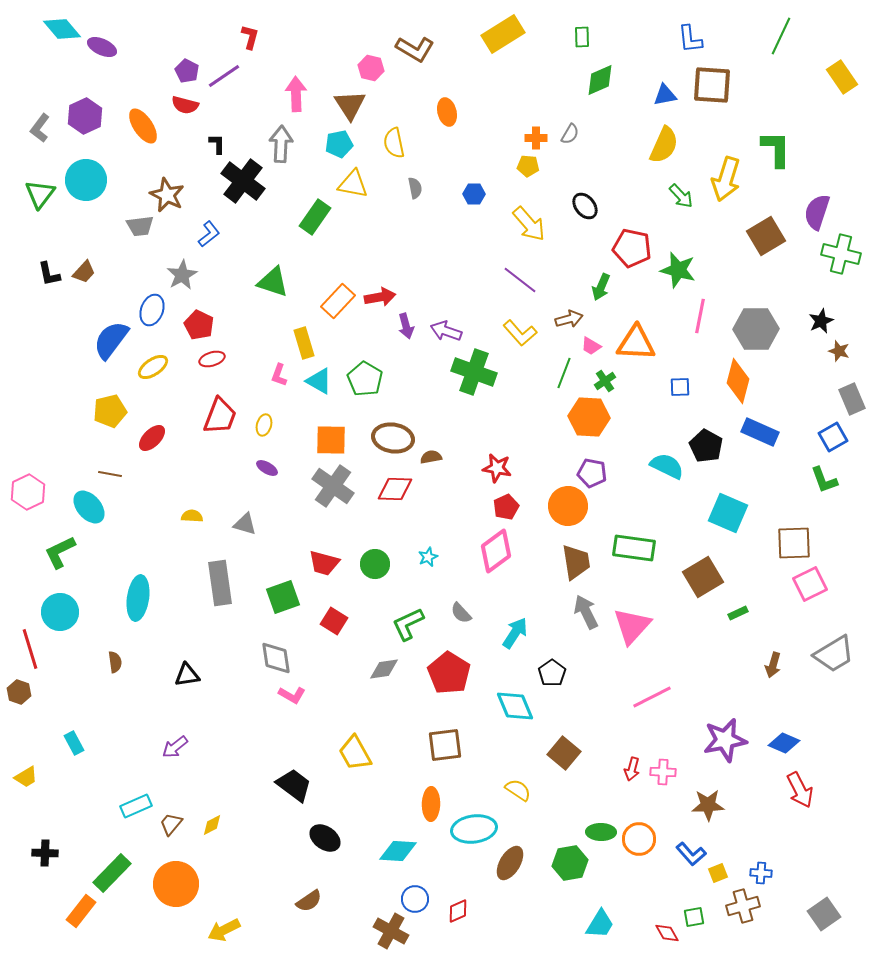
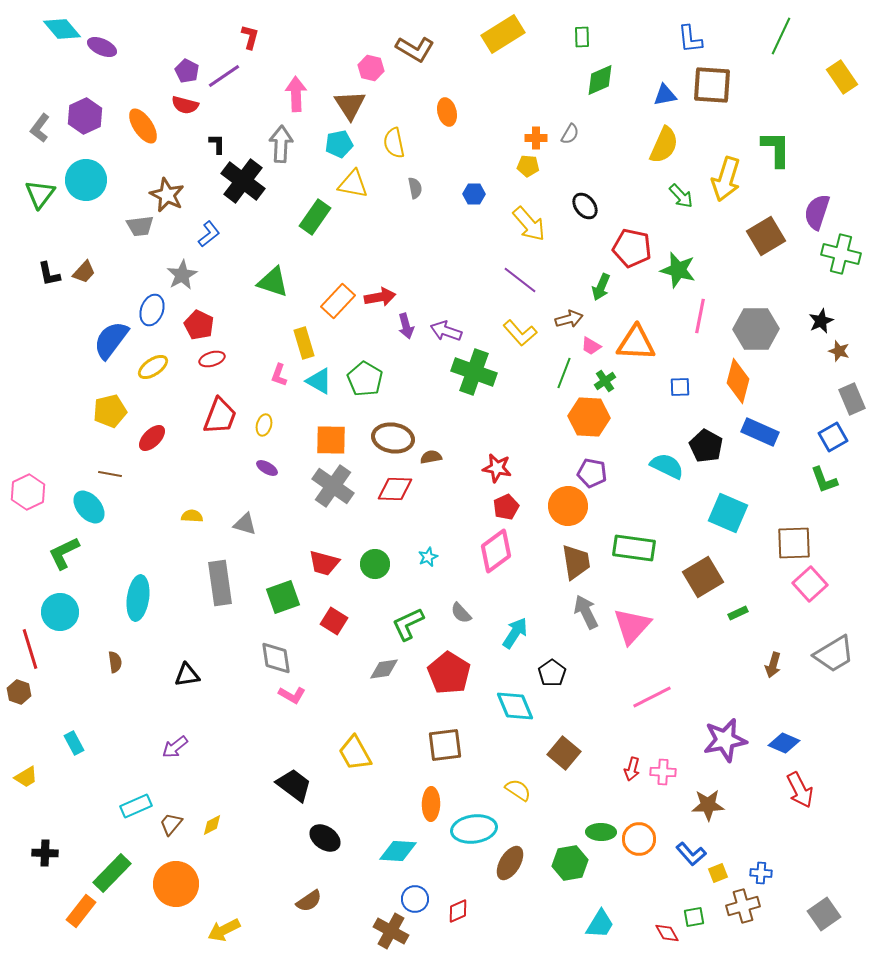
green L-shape at (60, 552): moved 4 px right, 1 px down
pink square at (810, 584): rotated 16 degrees counterclockwise
